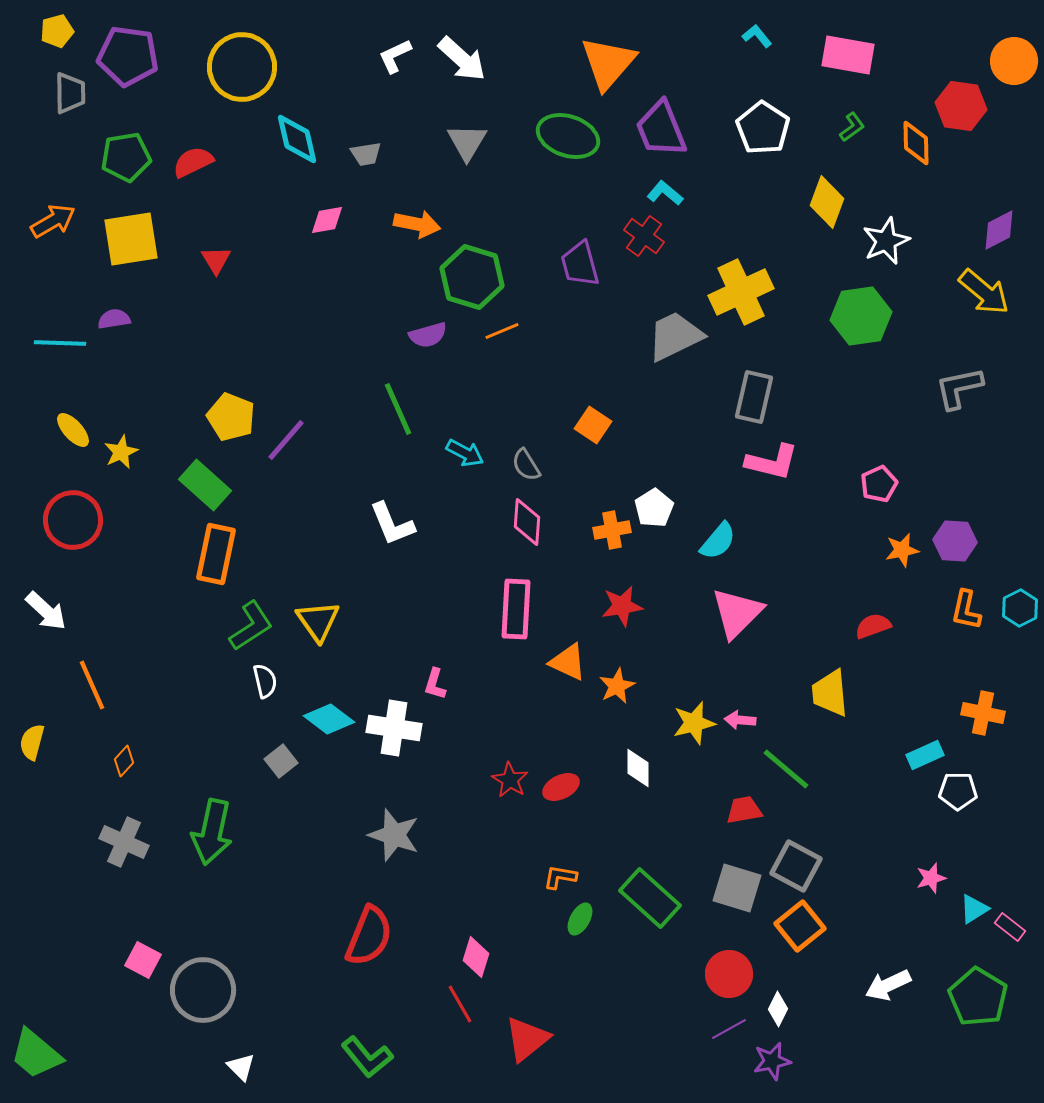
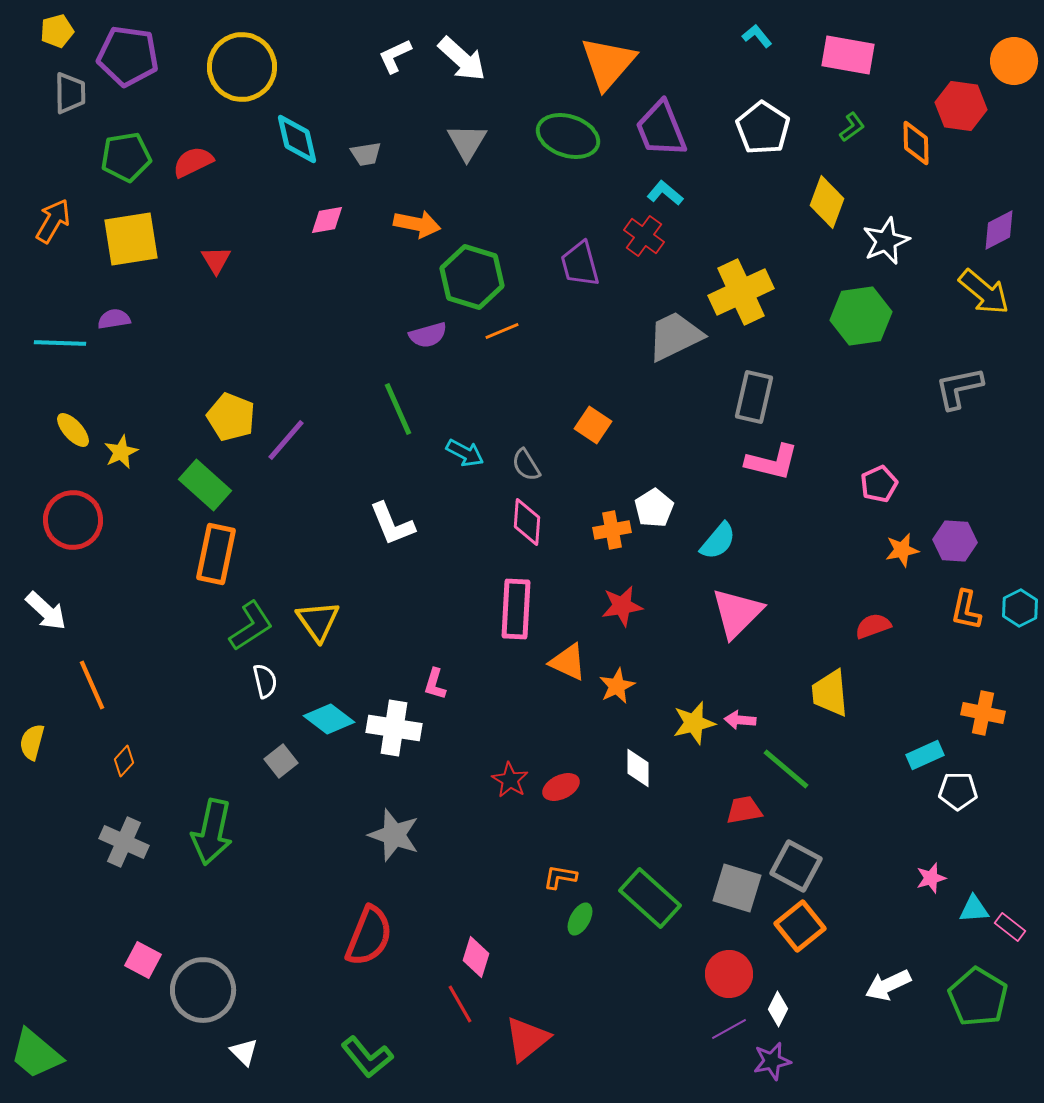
orange arrow at (53, 221): rotated 30 degrees counterclockwise
cyan triangle at (974, 909): rotated 28 degrees clockwise
white triangle at (241, 1067): moved 3 px right, 15 px up
